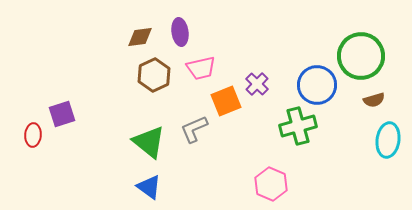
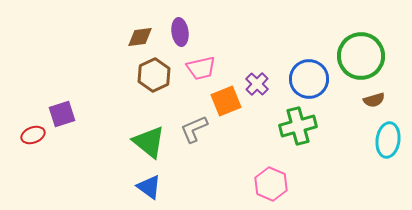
blue circle: moved 8 px left, 6 px up
red ellipse: rotated 65 degrees clockwise
